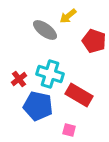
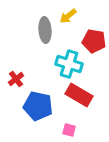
gray ellipse: rotated 50 degrees clockwise
red pentagon: rotated 10 degrees counterclockwise
cyan cross: moved 19 px right, 10 px up
red cross: moved 3 px left
